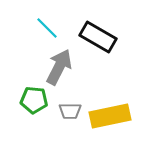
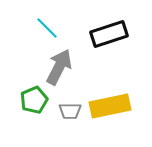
black rectangle: moved 11 px right, 3 px up; rotated 48 degrees counterclockwise
green pentagon: rotated 28 degrees counterclockwise
yellow rectangle: moved 10 px up
